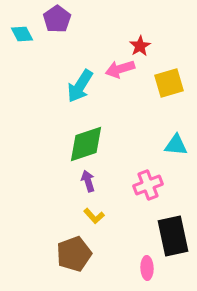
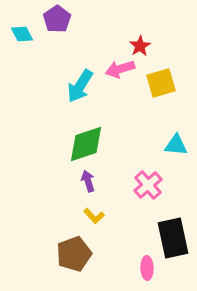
yellow square: moved 8 px left
pink cross: rotated 20 degrees counterclockwise
black rectangle: moved 2 px down
